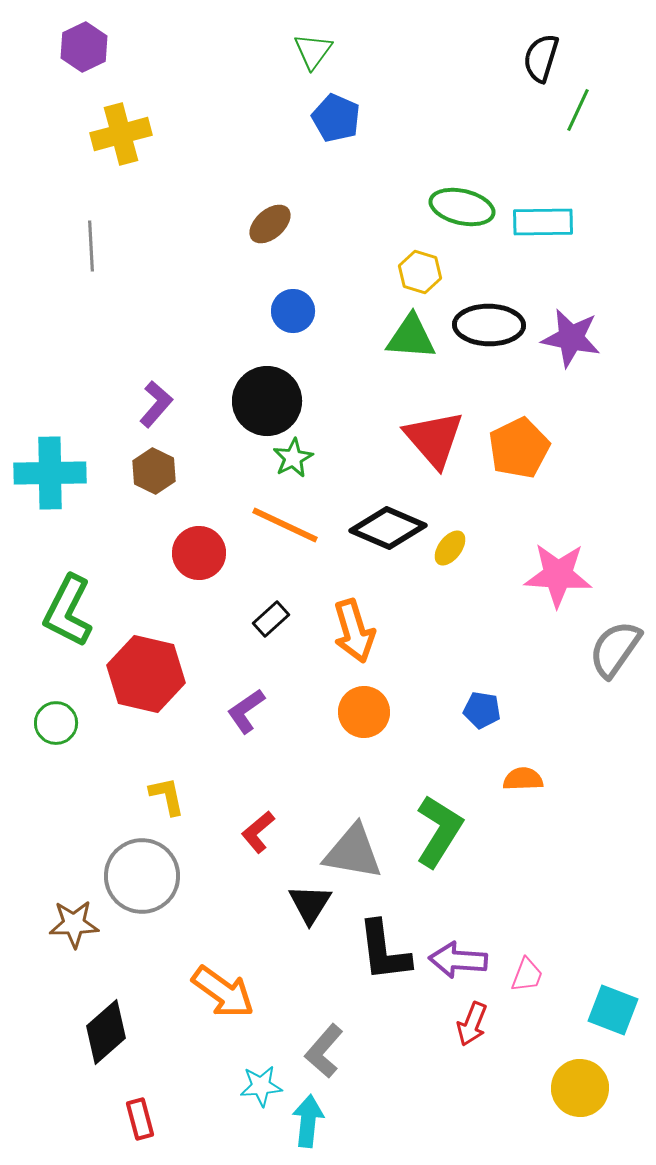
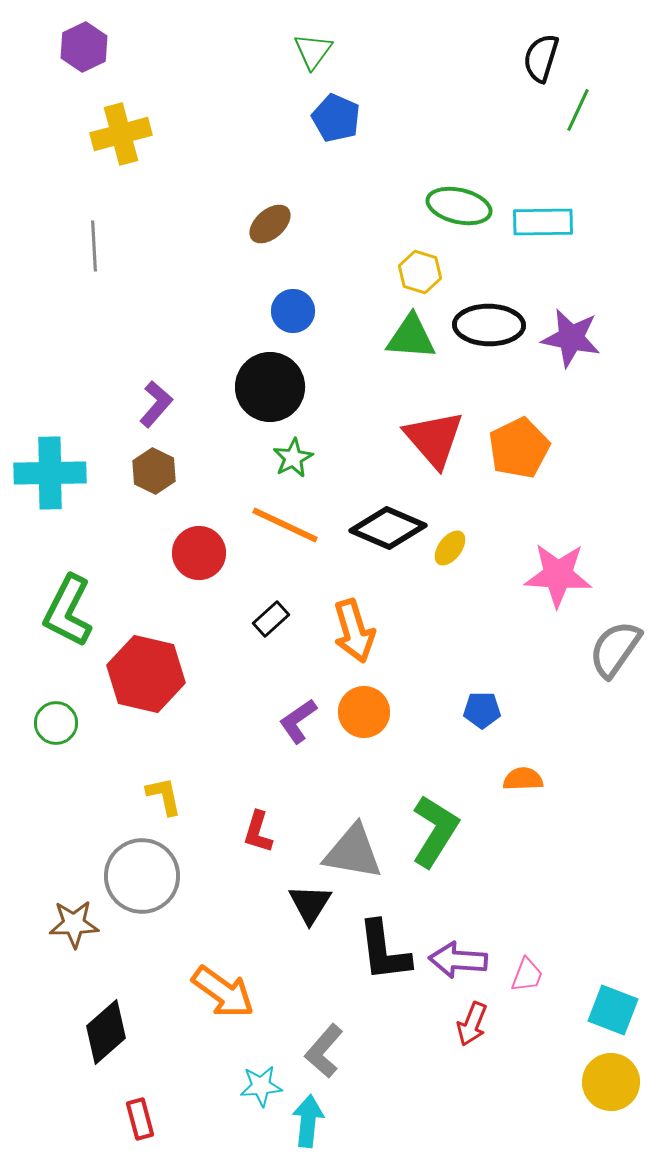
green ellipse at (462, 207): moved 3 px left, 1 px up
gray line at (91, 246): moved 3 px right
black circle at (267, 401): moved 3 px right, 14 px up
blue pentagon at (482, 710): rotated 9 degrees counterclockwise
purple L-shape at (246, 711): moved 52 px right, 10 px down
yellow L-shape at (167, 796): moved 3 px left
green L-shape at (439, 831): moved 4 px left
red L-shape at (258, 832): rotated 33 degrees counterclockwise
yellow circle at (580, 1088): moved 31 px right, 6 px up
